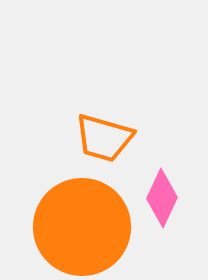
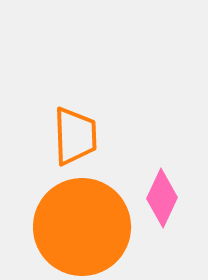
orange trapezoid: moved 29 px left, 2 px up; rotated 108 degrees counterclockwise
